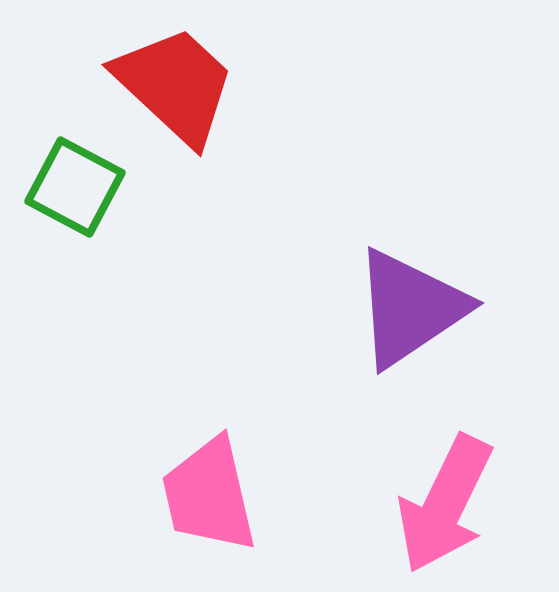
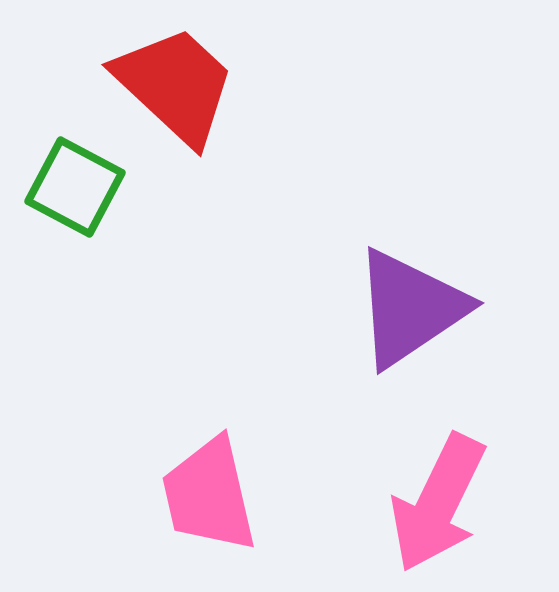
pink arrow: moved 7 px left, 1 px up
